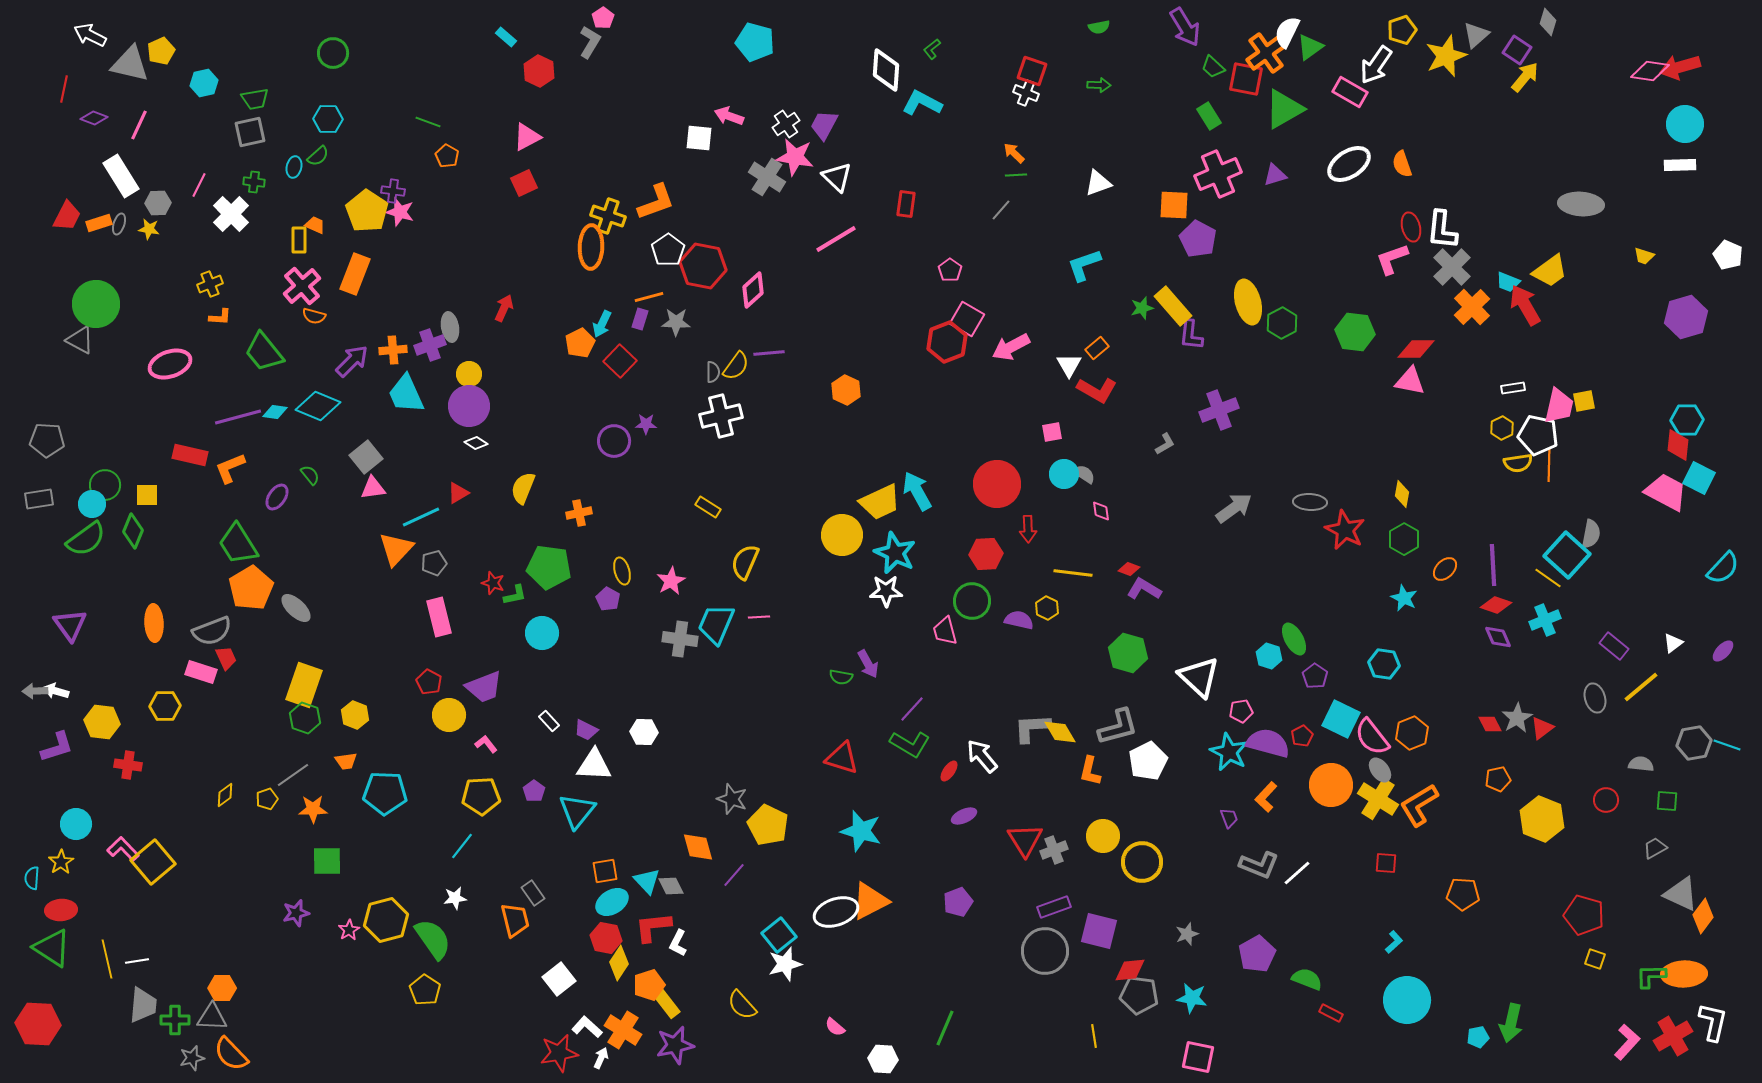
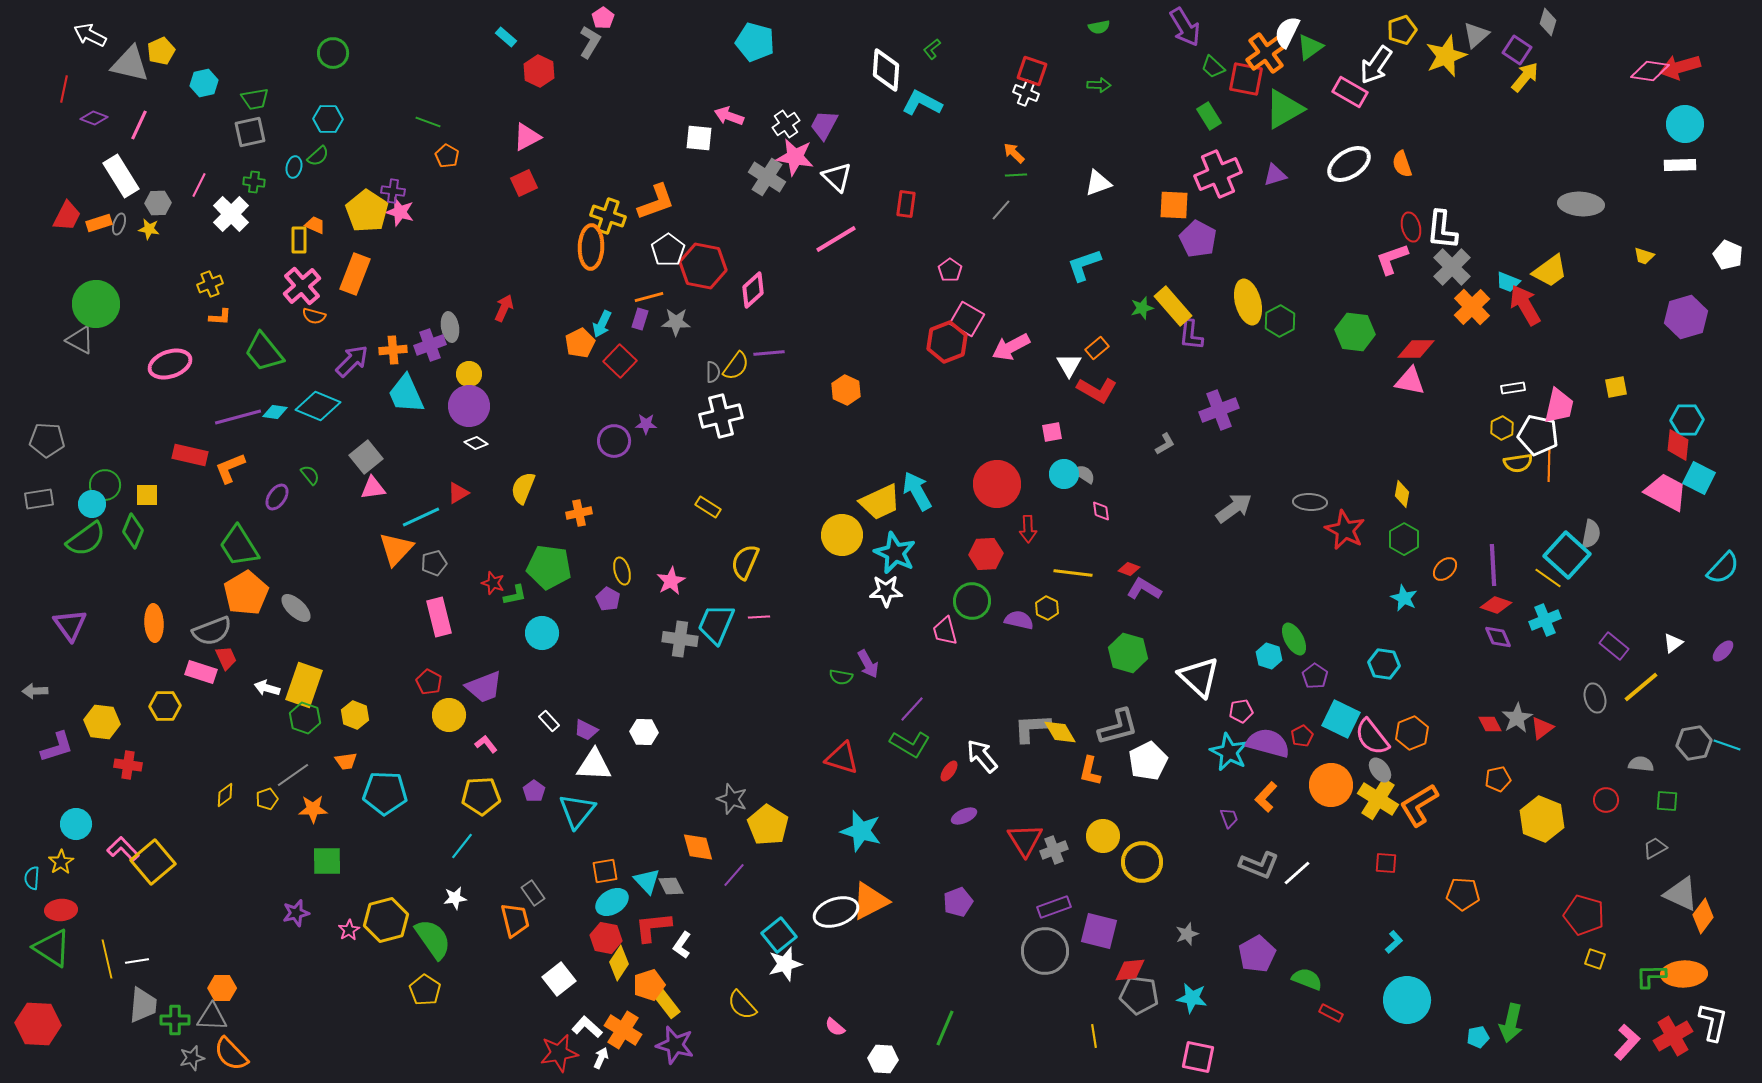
green hexagon at (1282, 323): moved 2 px left, 2 px up
yellow square at (1584, 401): moved 32 px right, 14 px up
green trapezoid at (238, 544): moved 1 px right, 2 px down
orange pentagon at (251, 588): moved 5 px left, 5 px down
white arrow at (56, 691): moved 211 px right, 3 px up
yellow pentagon at (768, 825): rotated 6 degrees clockwise
white L-shape at (678, 943): moved 4 px right, 2 px down; rotated 8 degrees clockwise
purple star at (675, 1045): rotated 27 degrees clockwise
